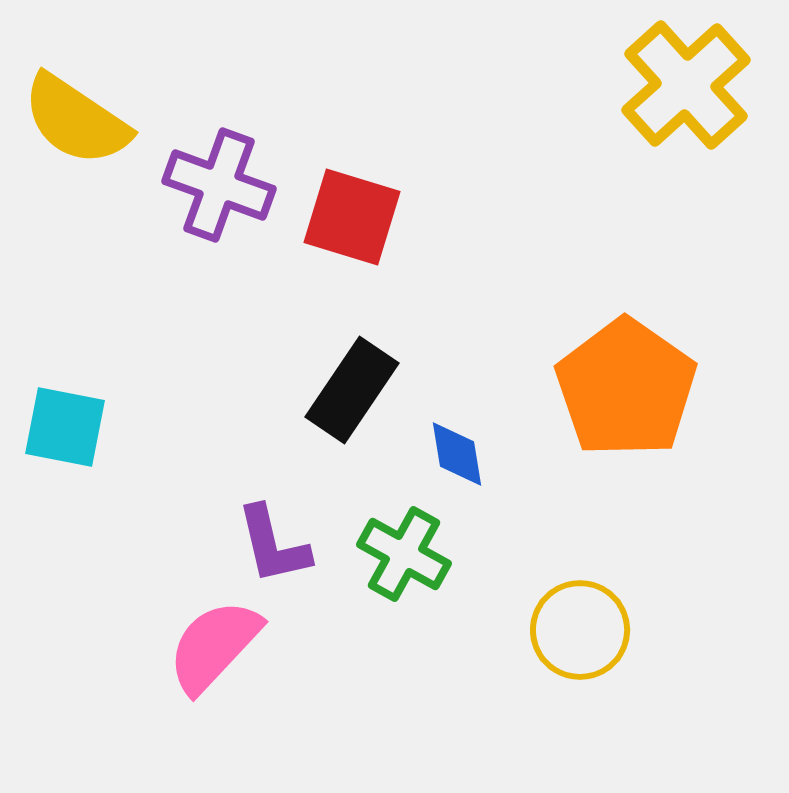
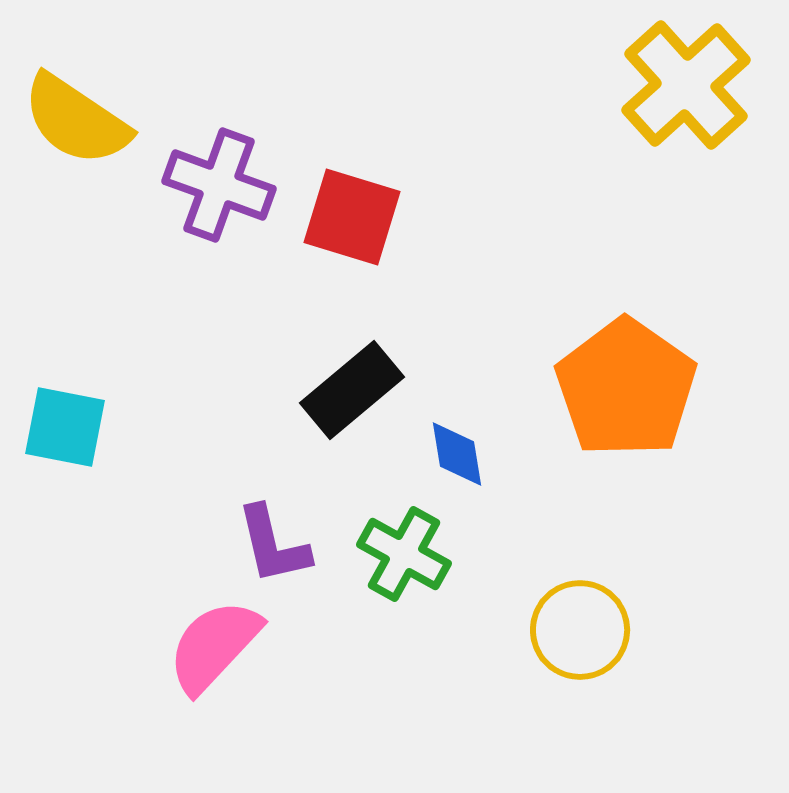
black rectangle: rotated 16 degrees clockwise
